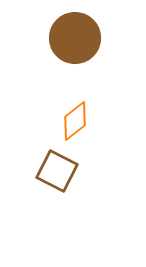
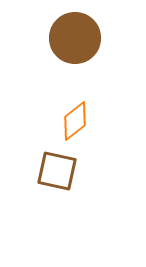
brown square: rotated 15 degrees counterclockwise
